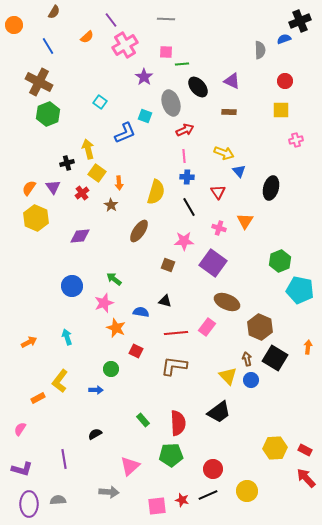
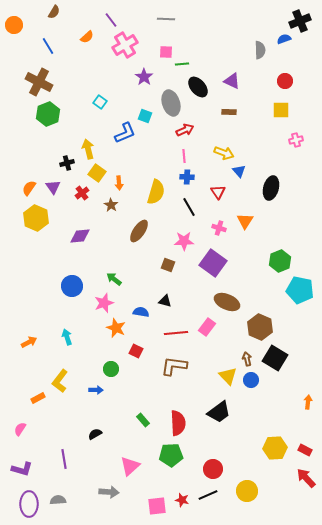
orange arrow at (308, 347): moved 55 px down
